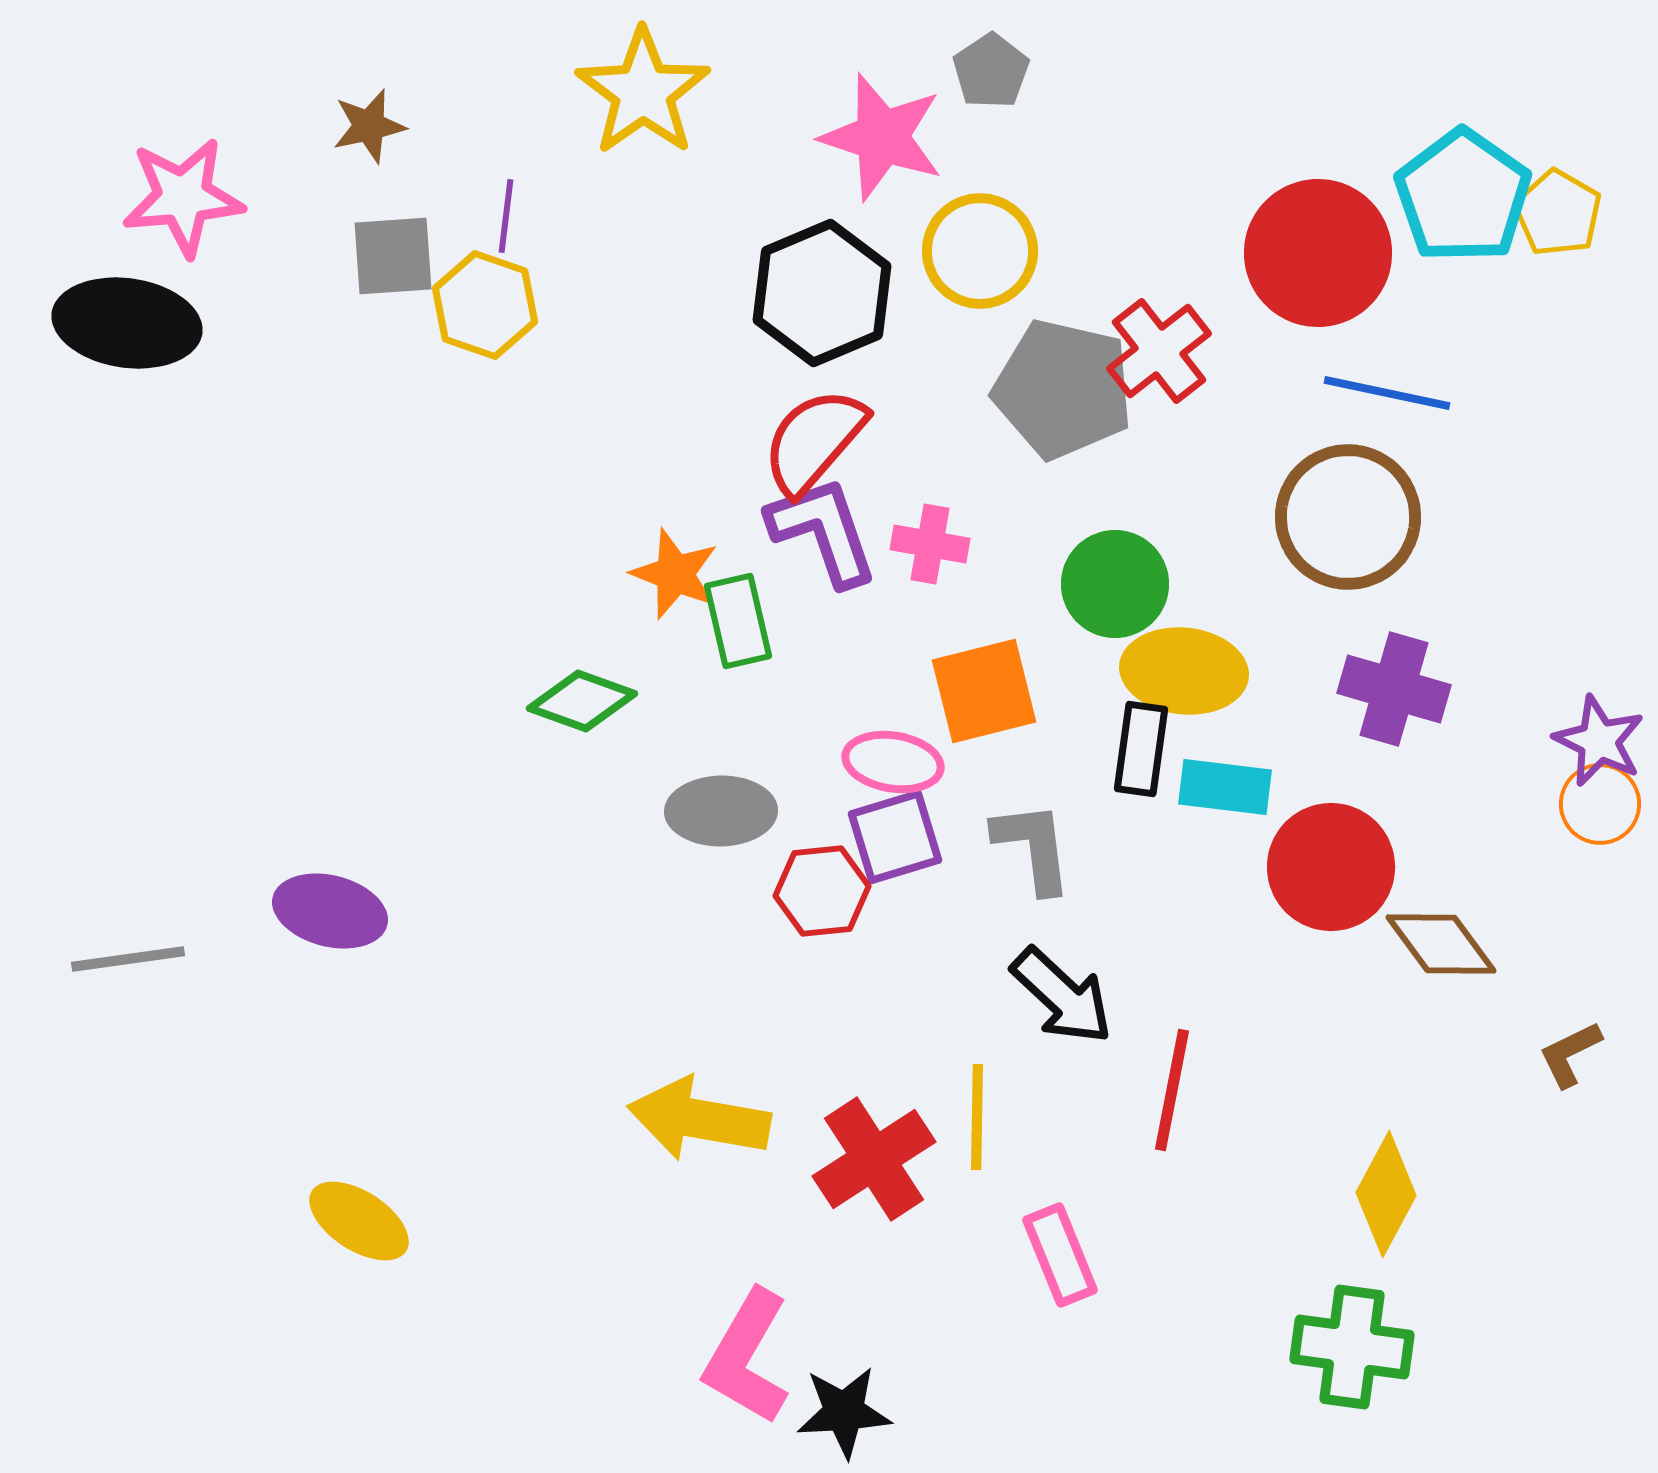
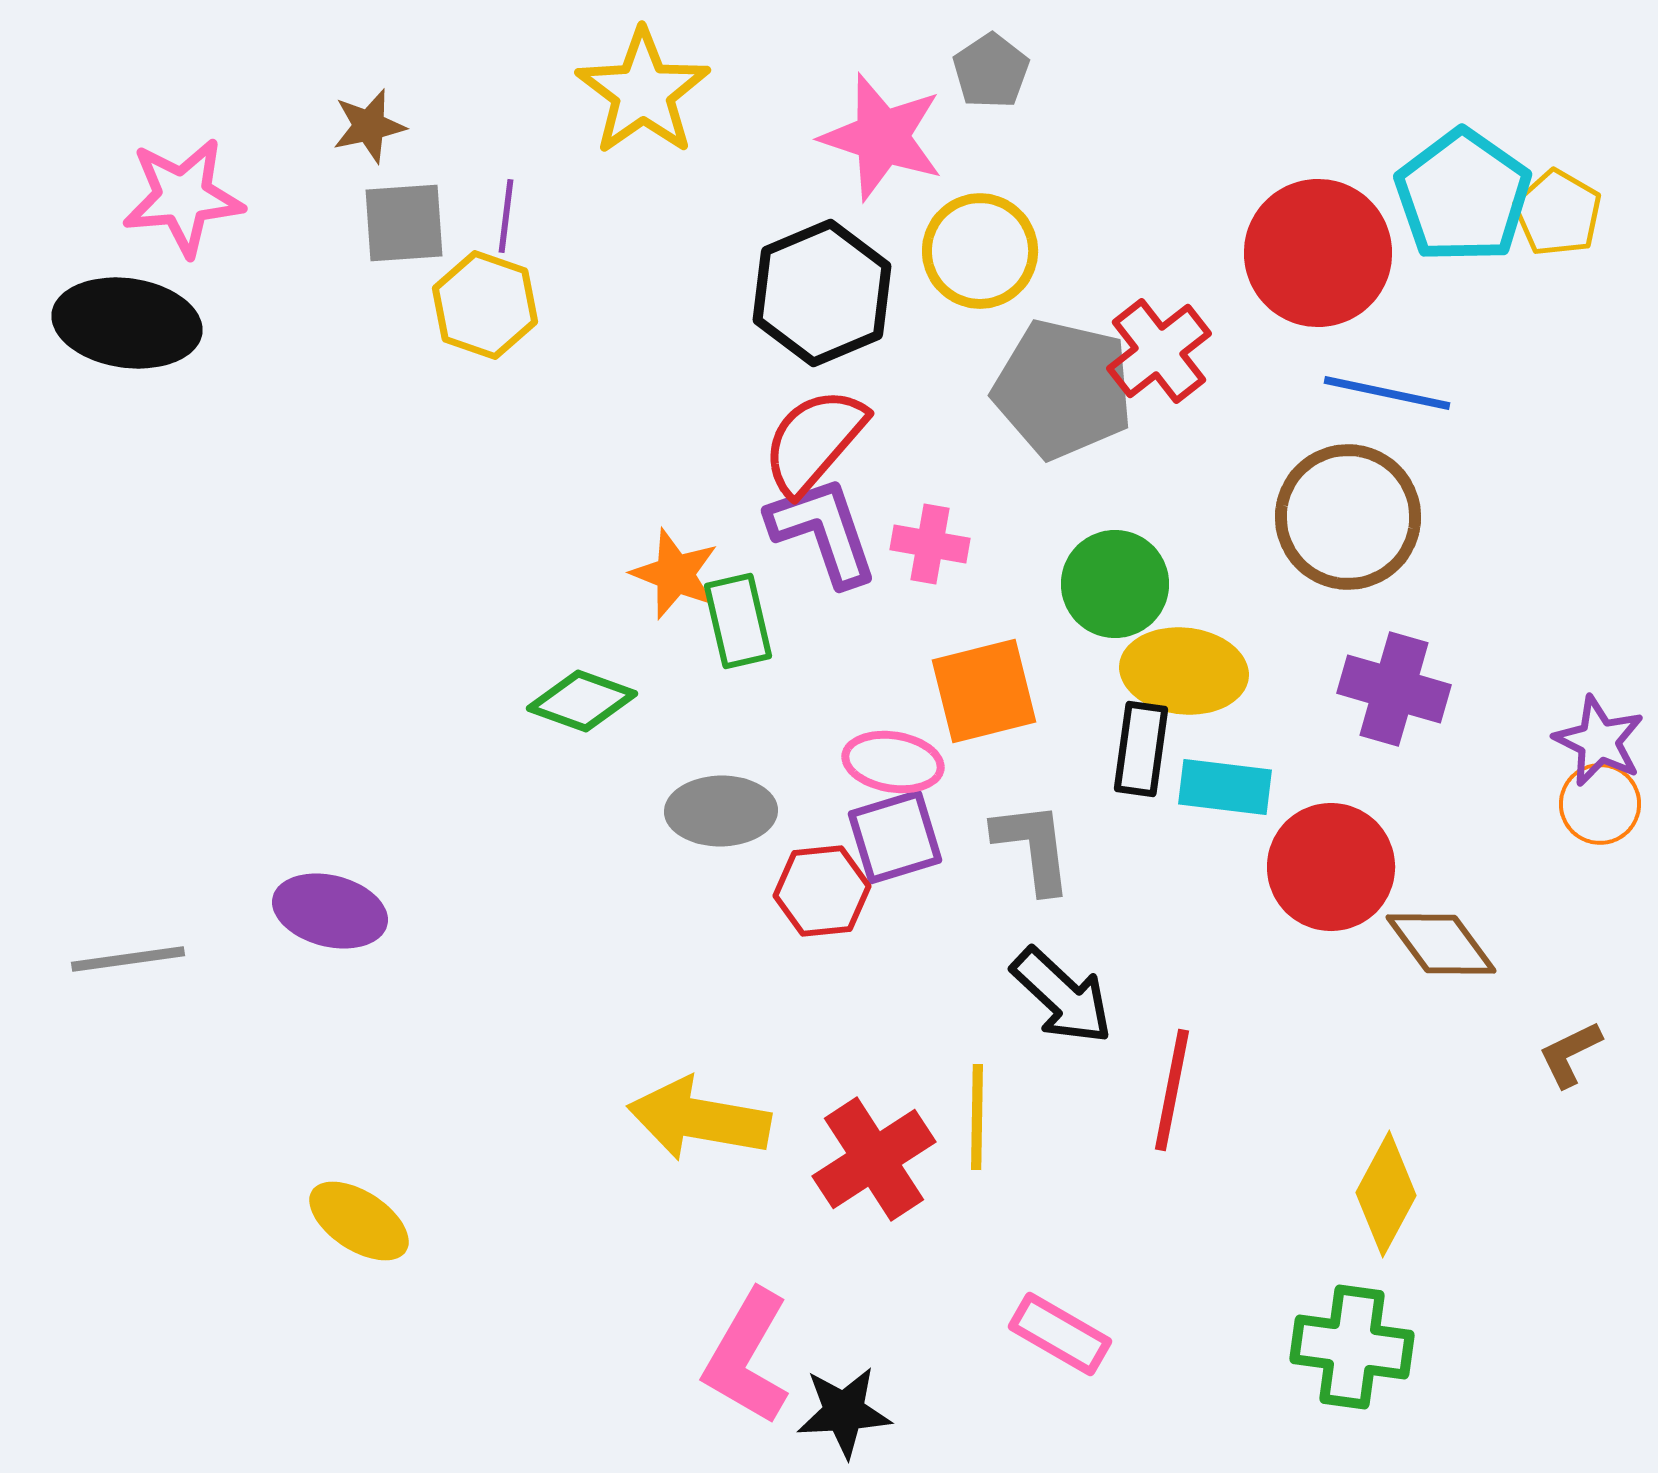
gray square at (393, 256): moved 11 px right, 33 px up
pink rectangle at (1060, 1255): moved 79 px down; rotated 38 degrees counterclockwise
